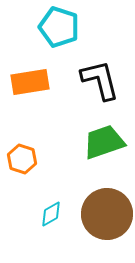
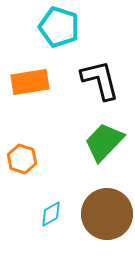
green trapezoid: rotated 27 degrees counterclockwise
